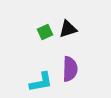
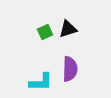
cyan L-shape: rotated 10 degrees clockwise
